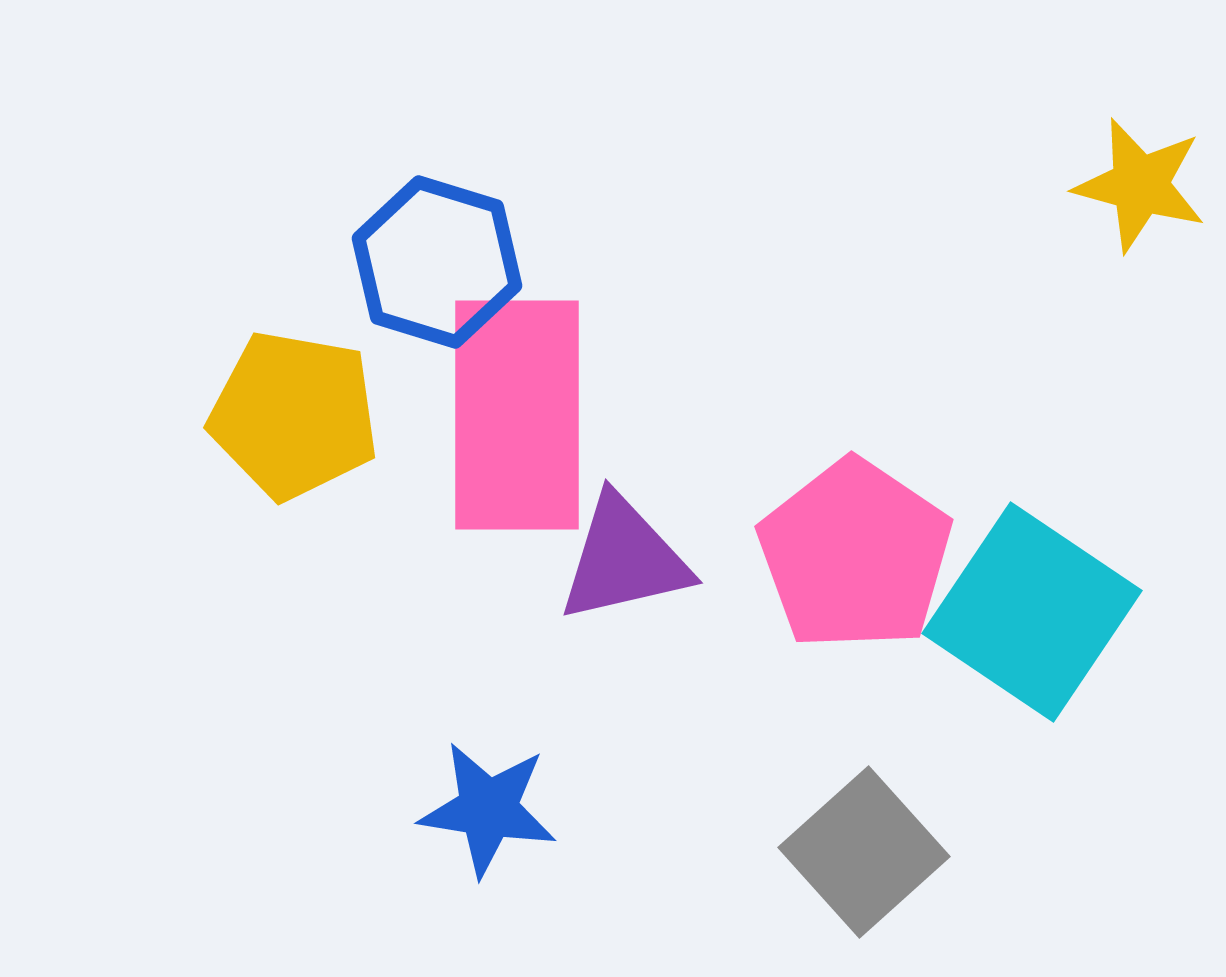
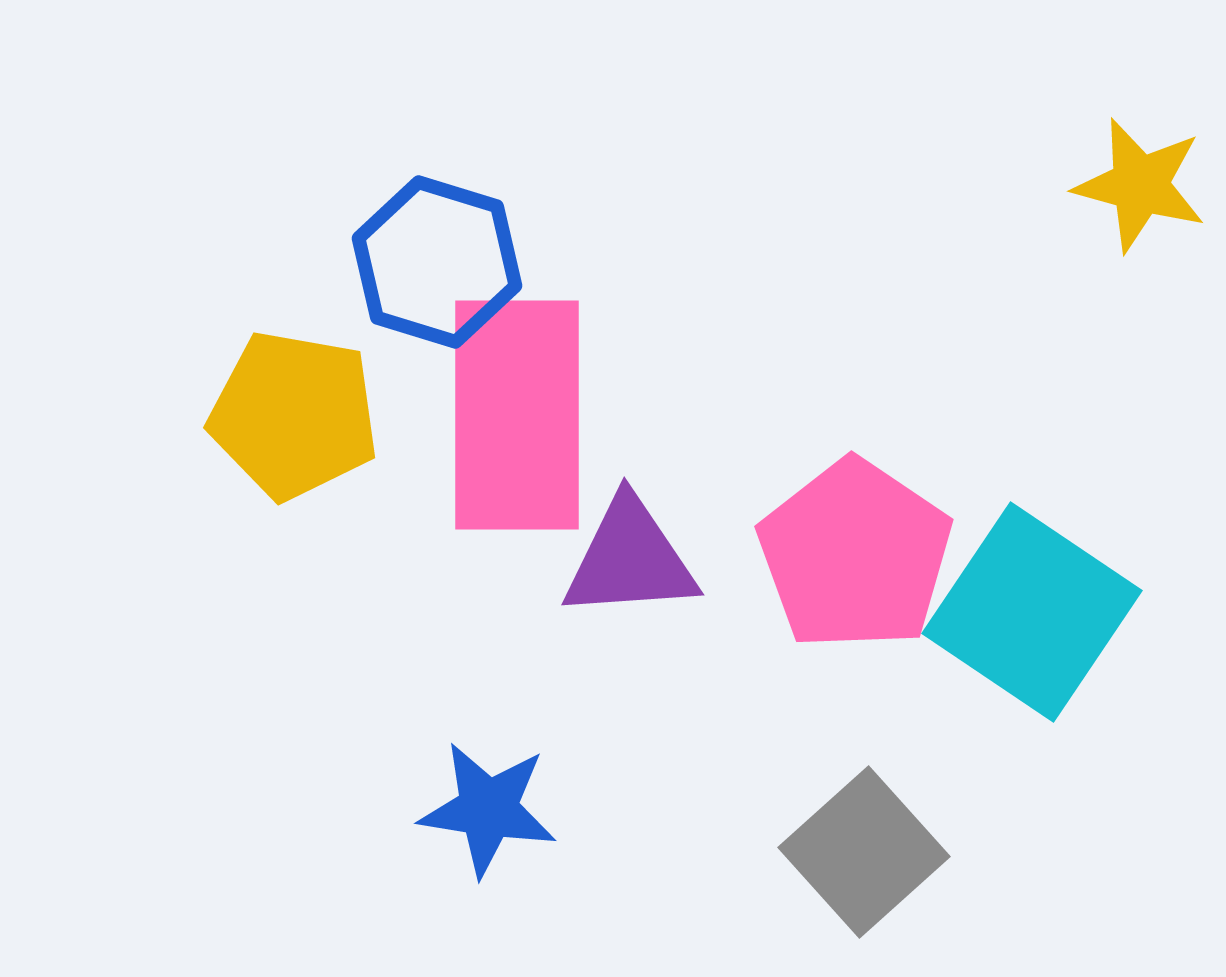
purple triangle: moved 6 px right; rotated 9 degrees clockwise
